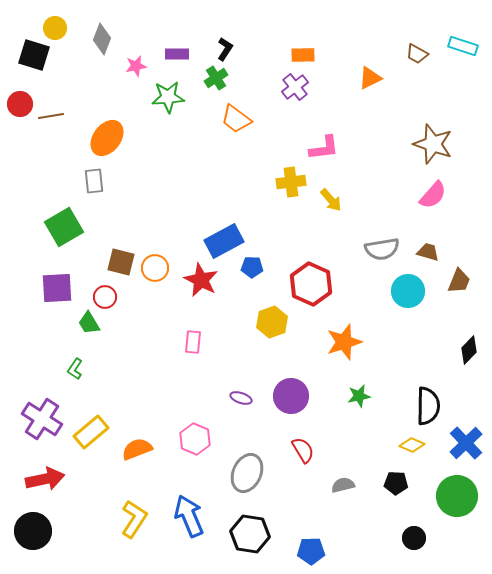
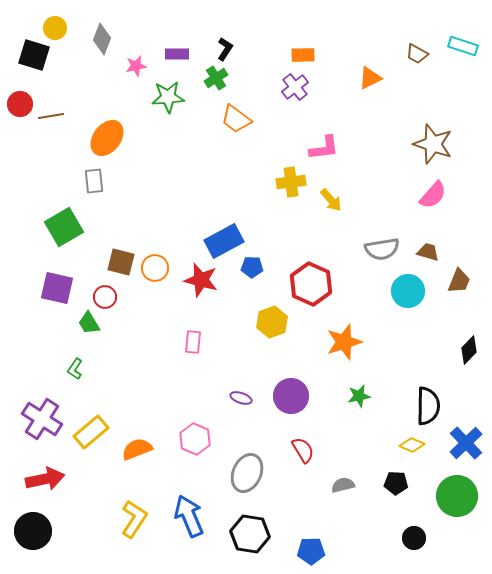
red star at (201, 280): rotated 12 degrees counterclockwise
purple square at (57, 288): rotated 16 degrees clockwise
